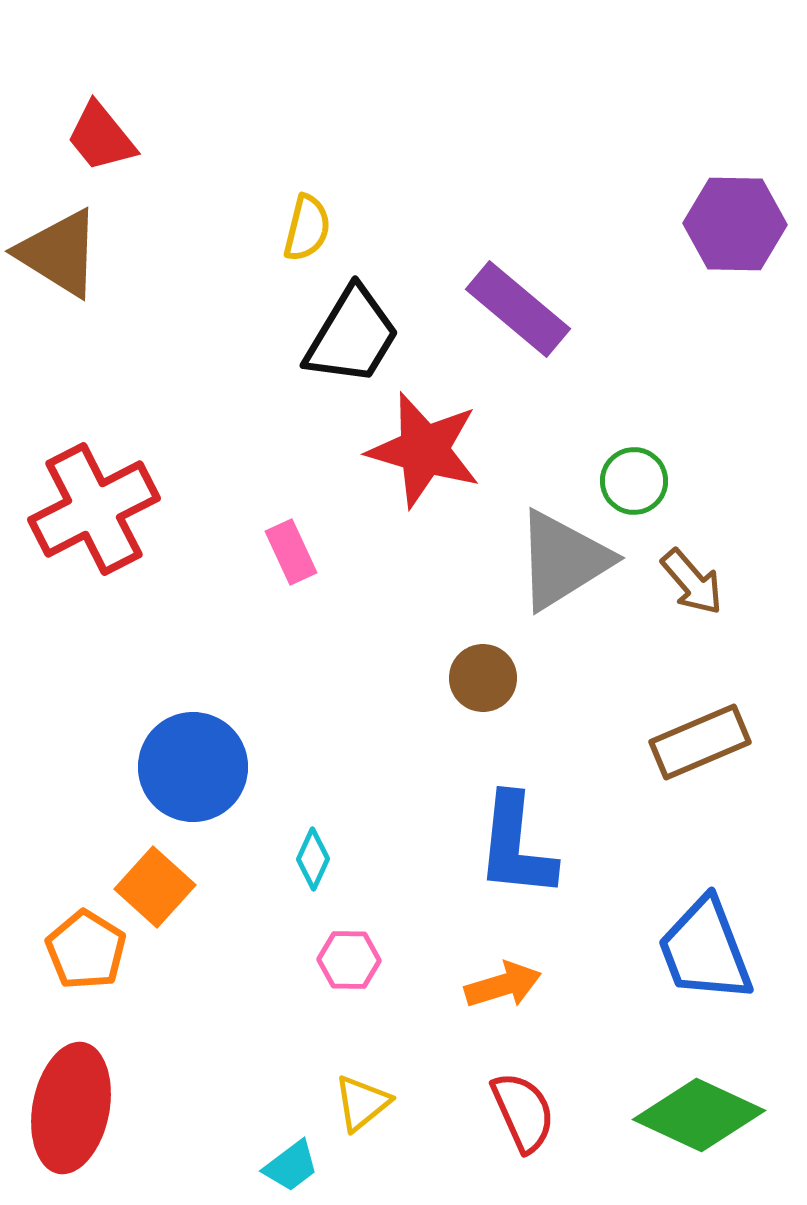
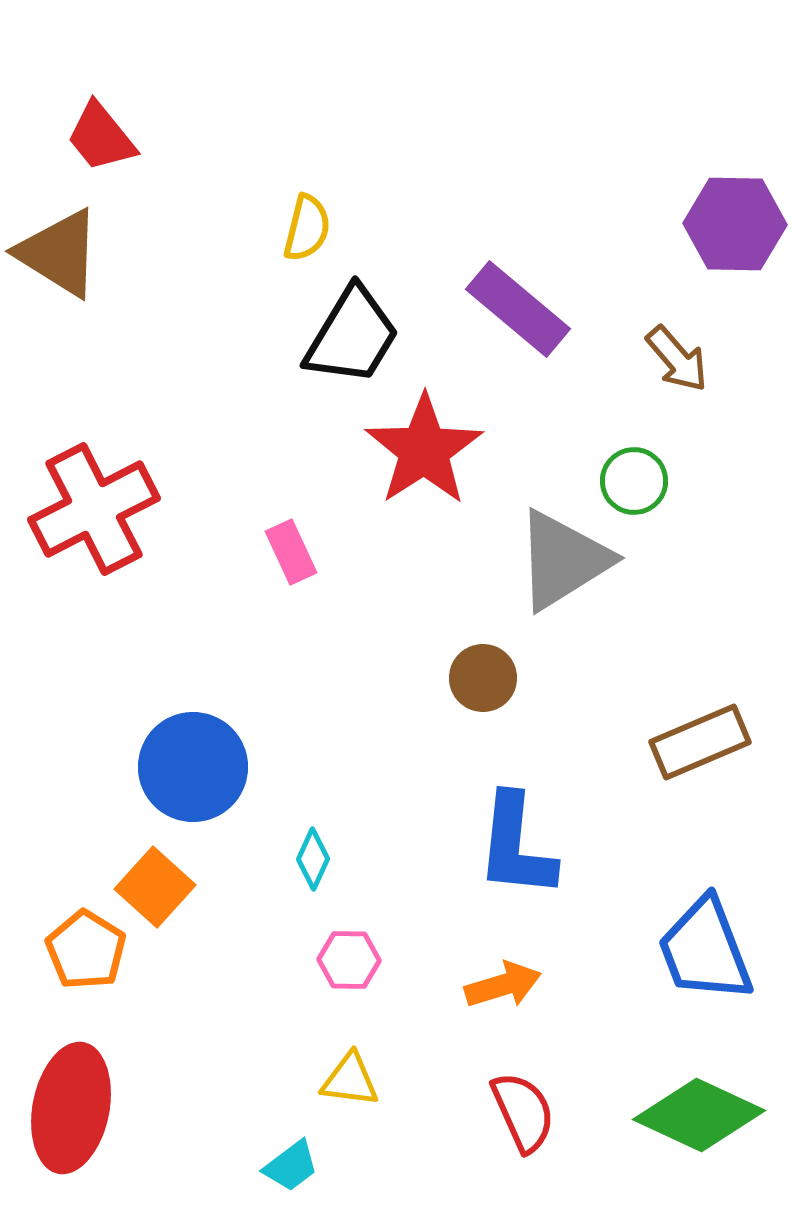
red star: rotated 23 degrees clockwise
brown arrow: moved 15 px left, 223 px up
yellow triangle: moved 12 px left, 23 px up; rotated 46 degrees clockwise
